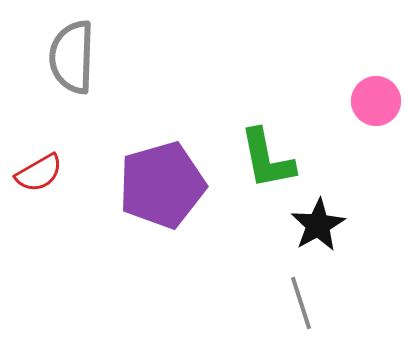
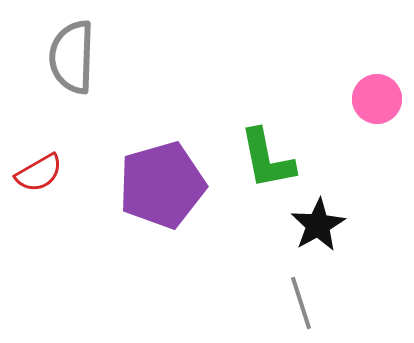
pink circle: moved 1 px right, 2 px up
